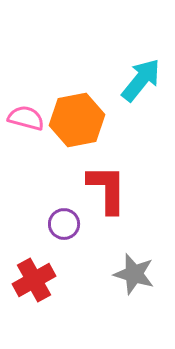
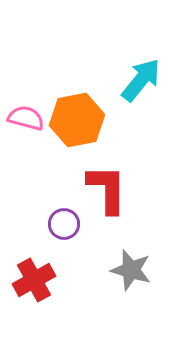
gray star: moved 3 px left, 4 px up
